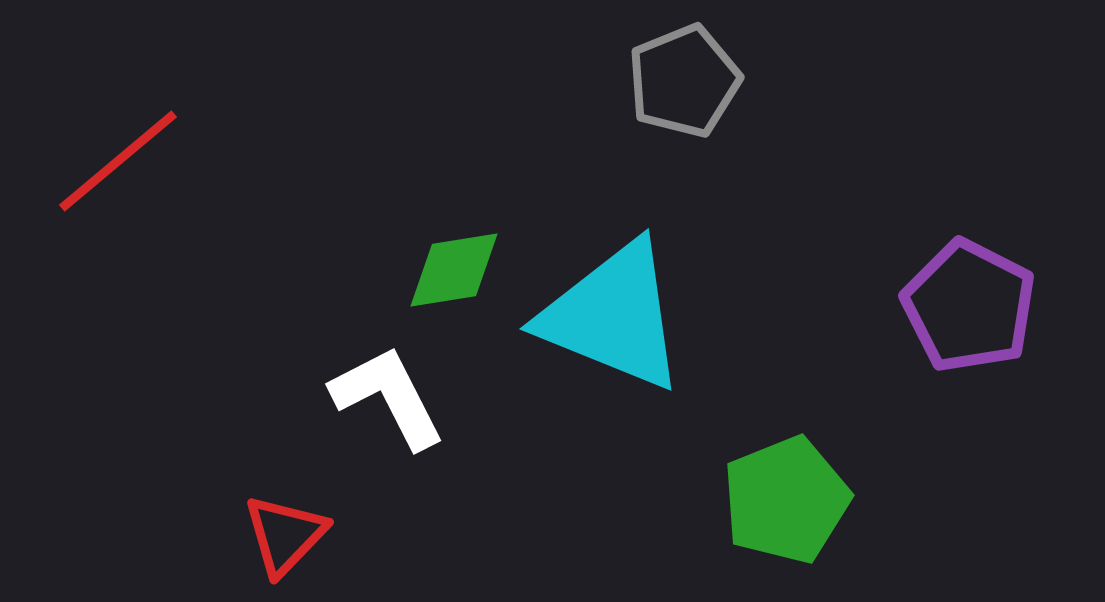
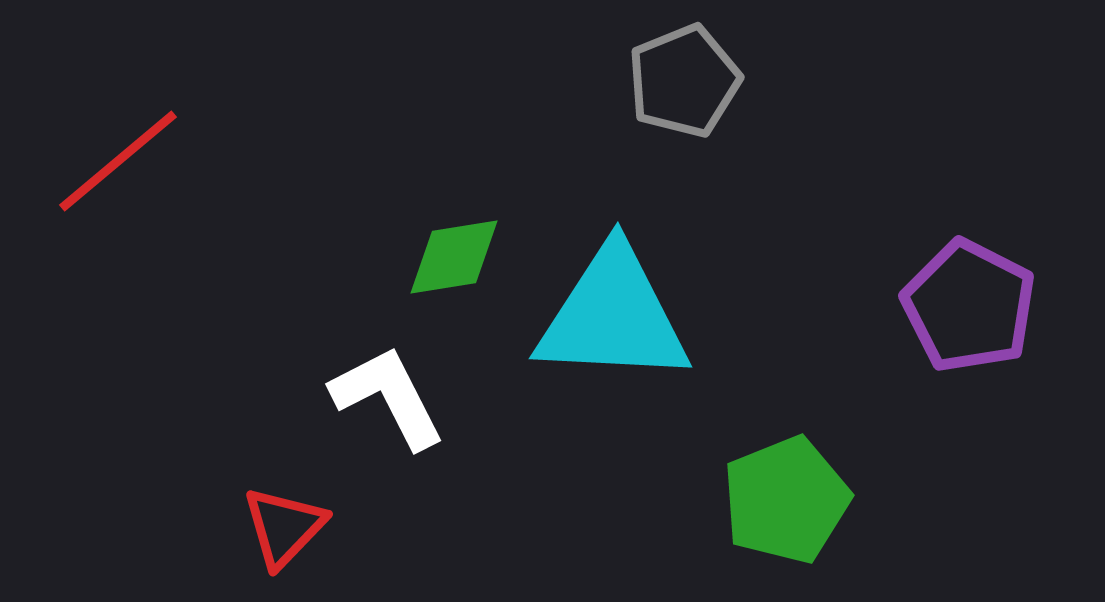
green diamond: moved 13 px up
cyan triangle: rotated 19 degrees counterclockwise
red triangle: moved 1 px left, 8 px up
